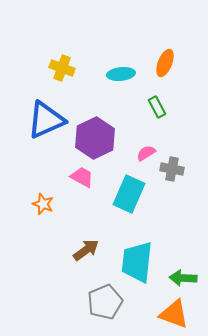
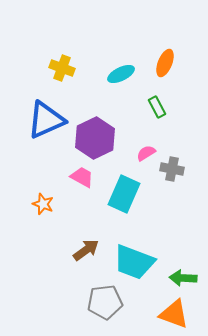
cyan ellipse: rotated 20 degrees counterclockwise
cyan rectangle: moved 5 px left
cyan trapezoid: moved 3 px left; rotated 75 degrees counterclockwise
gray pentagon: rotated 16 degrees clockwise
